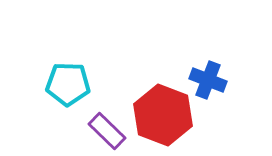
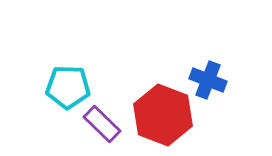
cyan pentagon: moved 3 px down
purple rectangle: moved 5 px left, 7 px up
